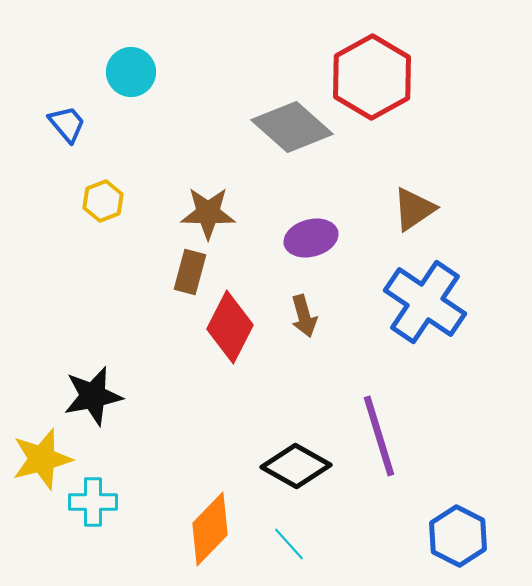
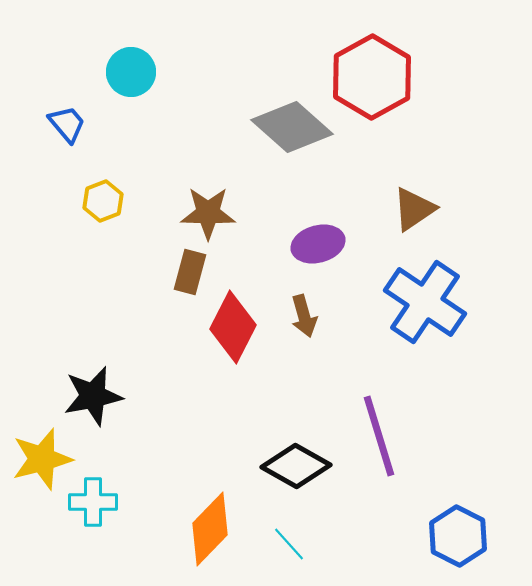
purple ellipse: moved 7 px right, 6 px down
red diamond: moved 3 px right
